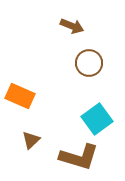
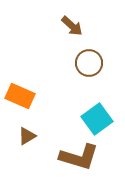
brown arrow: rotated 20 degrees clockwise
brown triangle: moved 4 px left, 4 px up; rotated 12 degrees clockwise
